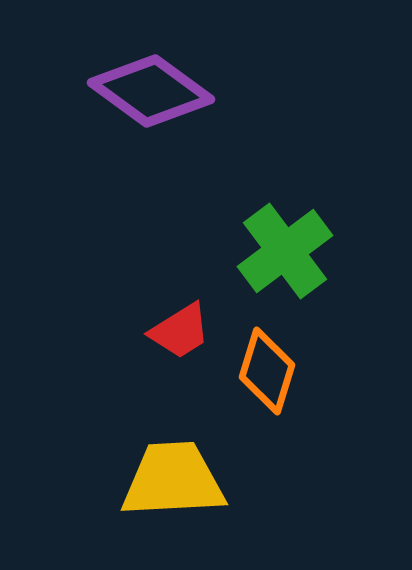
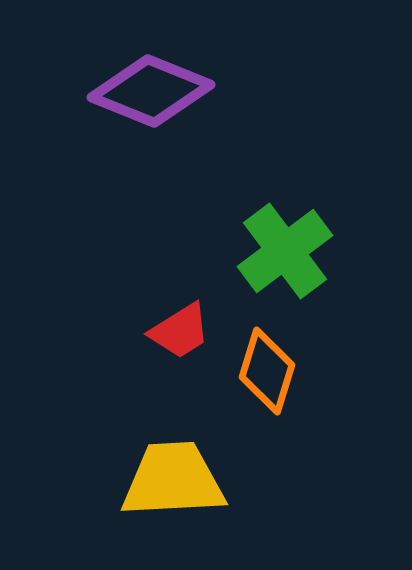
purple diamond: rotated 14 degrees counterclockwise
